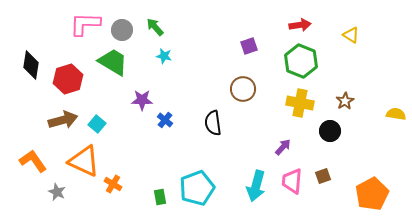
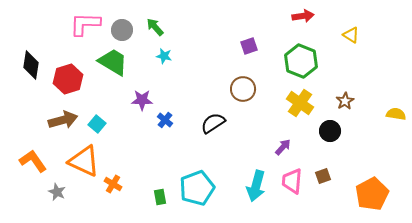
red arrow: moved 3 px right, 9 px up
yellow cross: rotated 24 degrees clockwise
black semicircle: rotated 65 degrees clockwise
